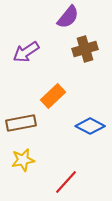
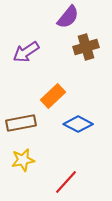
brown cross: moved 1 px right, 2 px up
blue diamond: moved 12 px left, 2 px up
